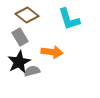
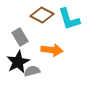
brown diamond: moved 15 px right; rotated 10 degrees counterclockwise
orange arrow: moved 2 px up
black star: moved 1 px left
